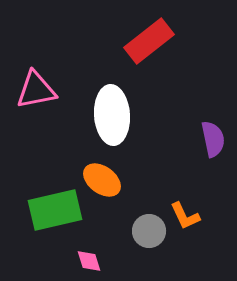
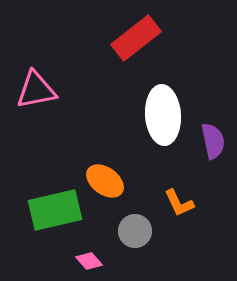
red rectangle: moved 13 px left, 3 px up
white ellipse: moved 51 px right
purple semicircle: moved 2 px down
orange ellipse: moved 3 px right, 1 px down
orange L-shape: moved 6 px left, 13 px up
gray circle: moved 14 px left
pink diamond: rotated 24 degrees counterclockwise
